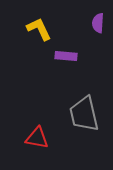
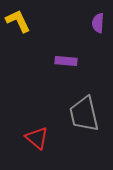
yellow L-shape: moved 21 px left, 8 px up
purple rectangle: moved 5 px down
red triangle: rotated 30 degrees clockwise
